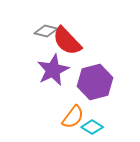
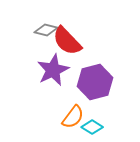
gray diamond: moved 1 px up
